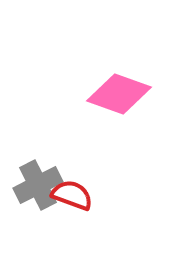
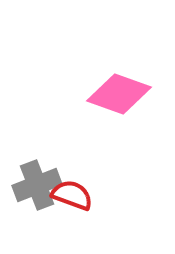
gray cross: moved 1 px left; rotated 6 degrees clockwise
